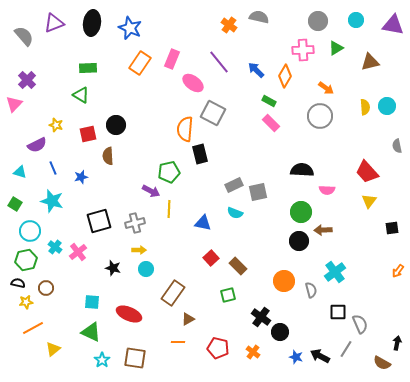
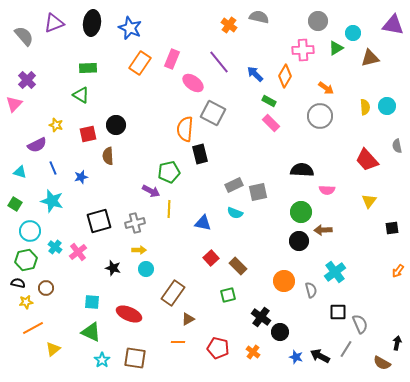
cyan circle at (356, 20): moved 3 px left, 13 px down
brown triangle at (370, 62): moved 4 px up
blue arrow at (256, 70): moved 1 px left, 4 px down
red trapezoid at (367, 172): moved 12 px up
